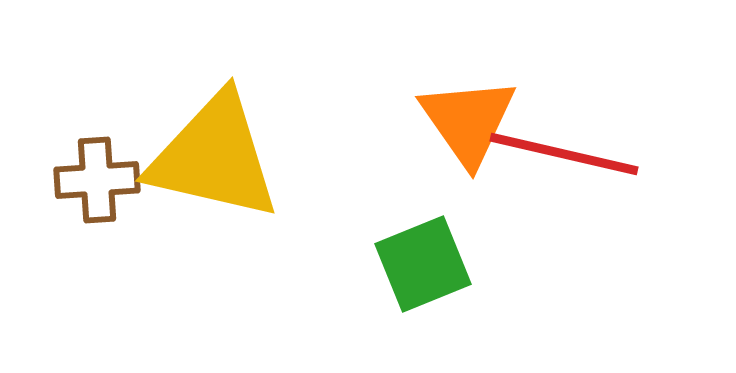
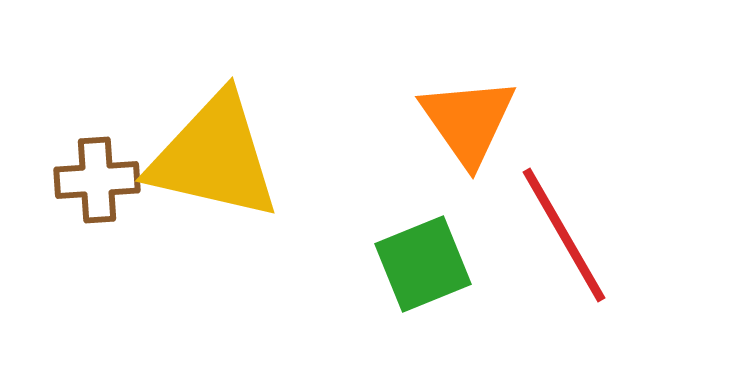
red line: moved 81 px down; rotated 47 degrees clockwise
